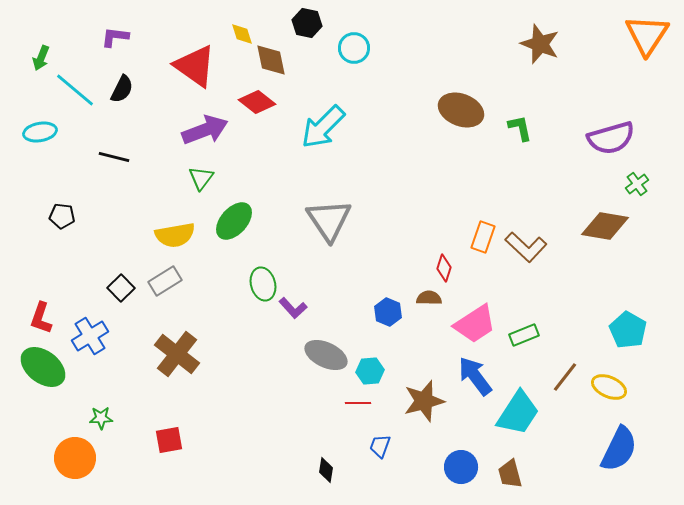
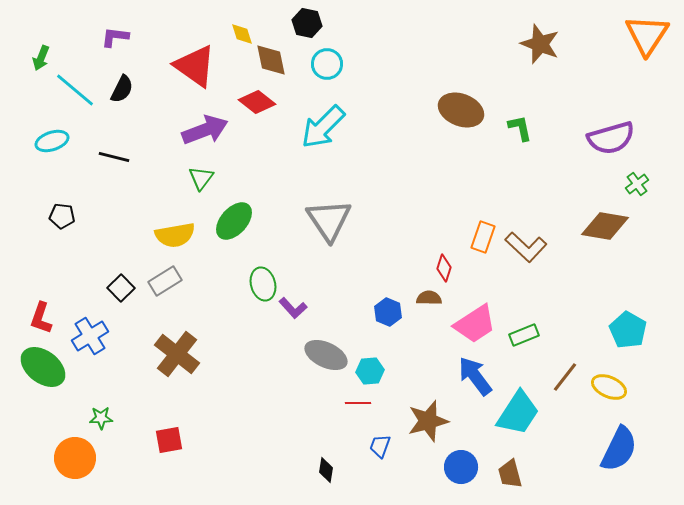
cyan circle at (354, 48): moved 27 px left, 16 px down
cyan ellipse at (40, 132): moved 12 px right, 9 px down; rotated 8 degrees counterclockwise
brown star at (424, 401): moved 4 px right, 20 px down
